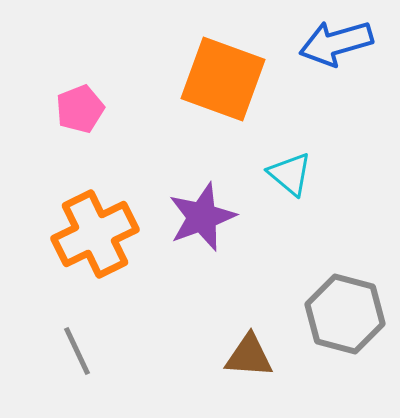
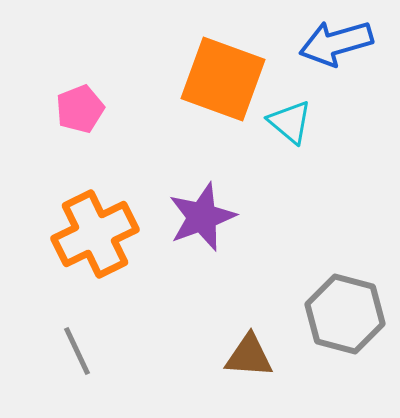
cyan triangle: moved 52 px up
